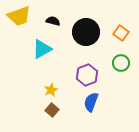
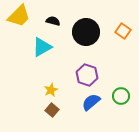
yellow trapezoid: rotated 25 degrees counterclockwise
orange square: moved 2 px right, 2 px up
cyan triangle: moved 2 px up
green circle: moved 33 px down
purple hexagon: rotated 20 degrees counterclockwise
blue semicircle: rotated 30 degrees clockwise
